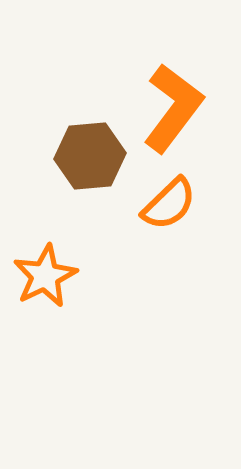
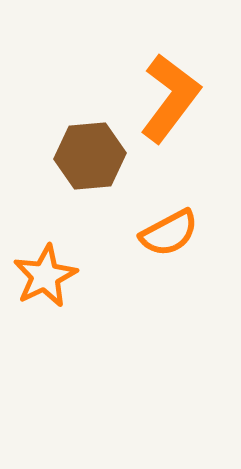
orange L-shape: moved 3 px left, 10 px up
orange semicircle: moved 29 px down; rotated 16 degrees clockwise
